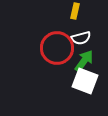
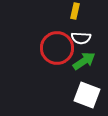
white semicircle: rotated 18 degrees clockwise
green arrow: rotated 20 degrees clockwise
white square: moved 2 px right, 14 px down
